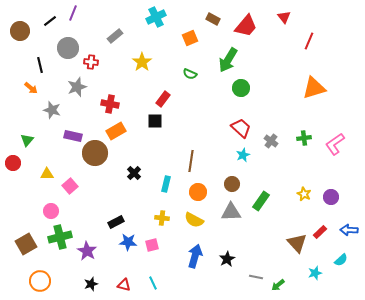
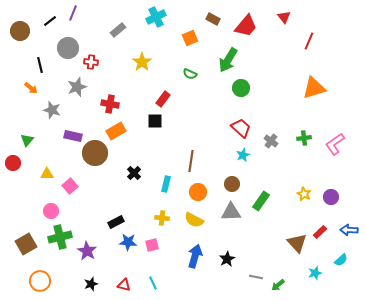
gray rectangle at (115, 36): moved 3 px right, 6 px up
